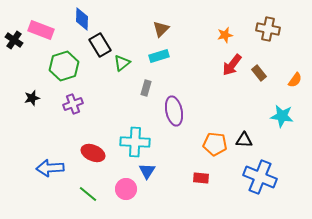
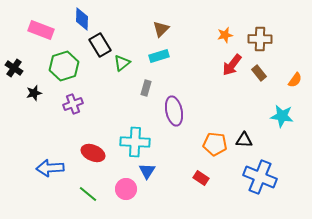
brown cross: moved 8 px left, 10 px down; rotated 10 degrees counterclockwise
black cross: moved 28 px down
black star: moved 2 px right, 5 px up
red rectangle: rotated 28 degrees clockwise
